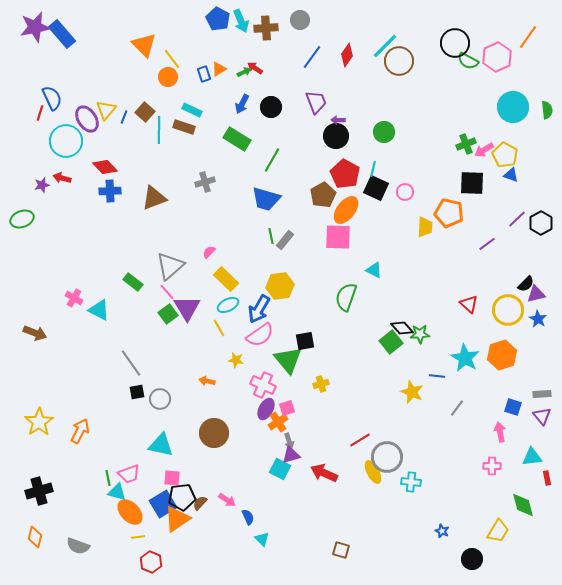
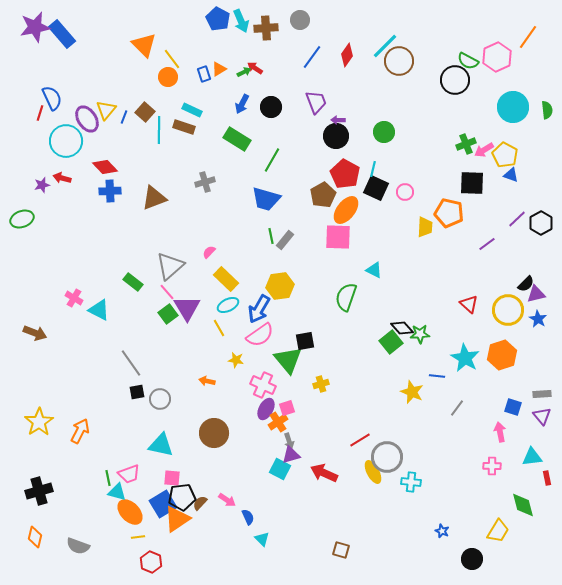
black circle at (455, 43): moved 37 px down
